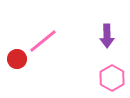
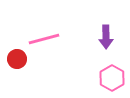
purple arrow: moved 1 px left, 1 px down
pink line: moved 1 px right, 2 px up; rotated 24 degrees clockwise
